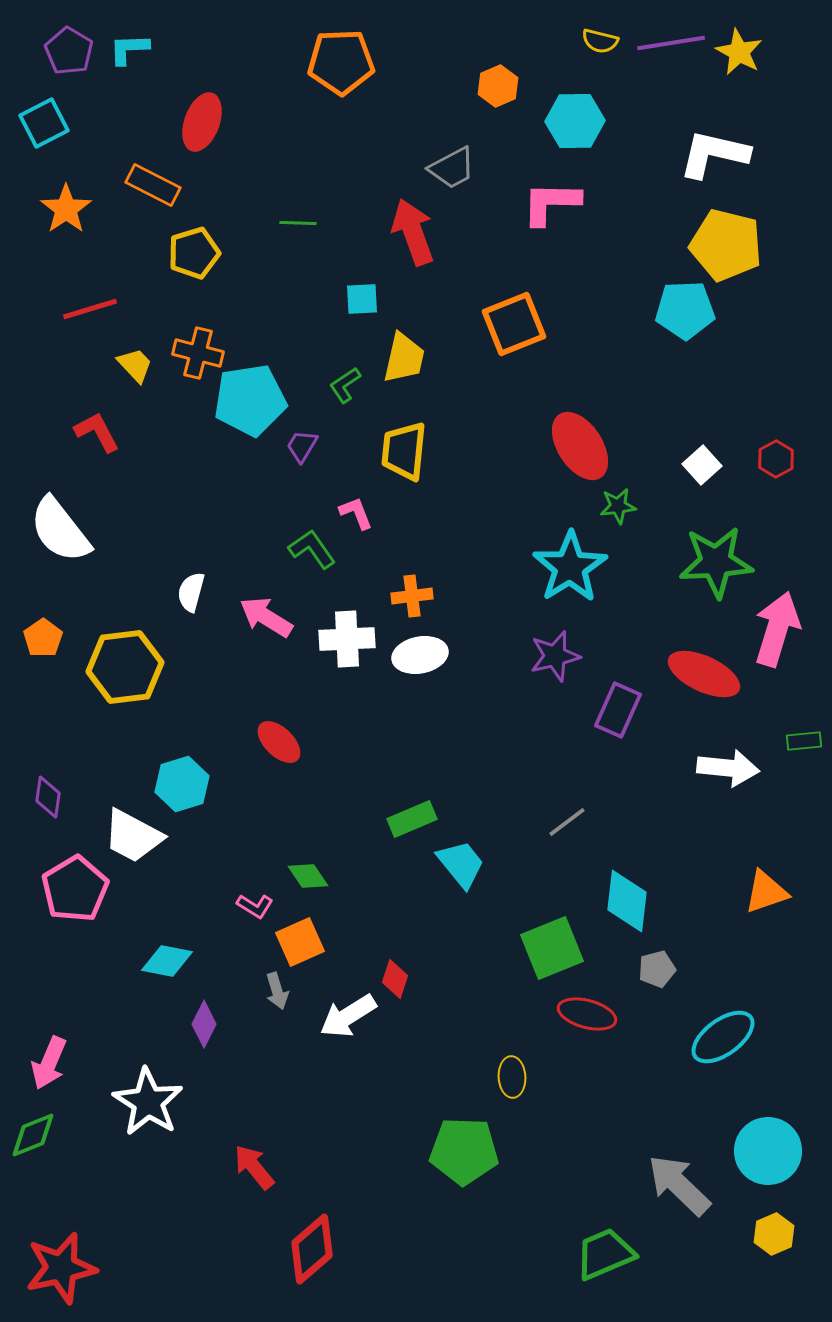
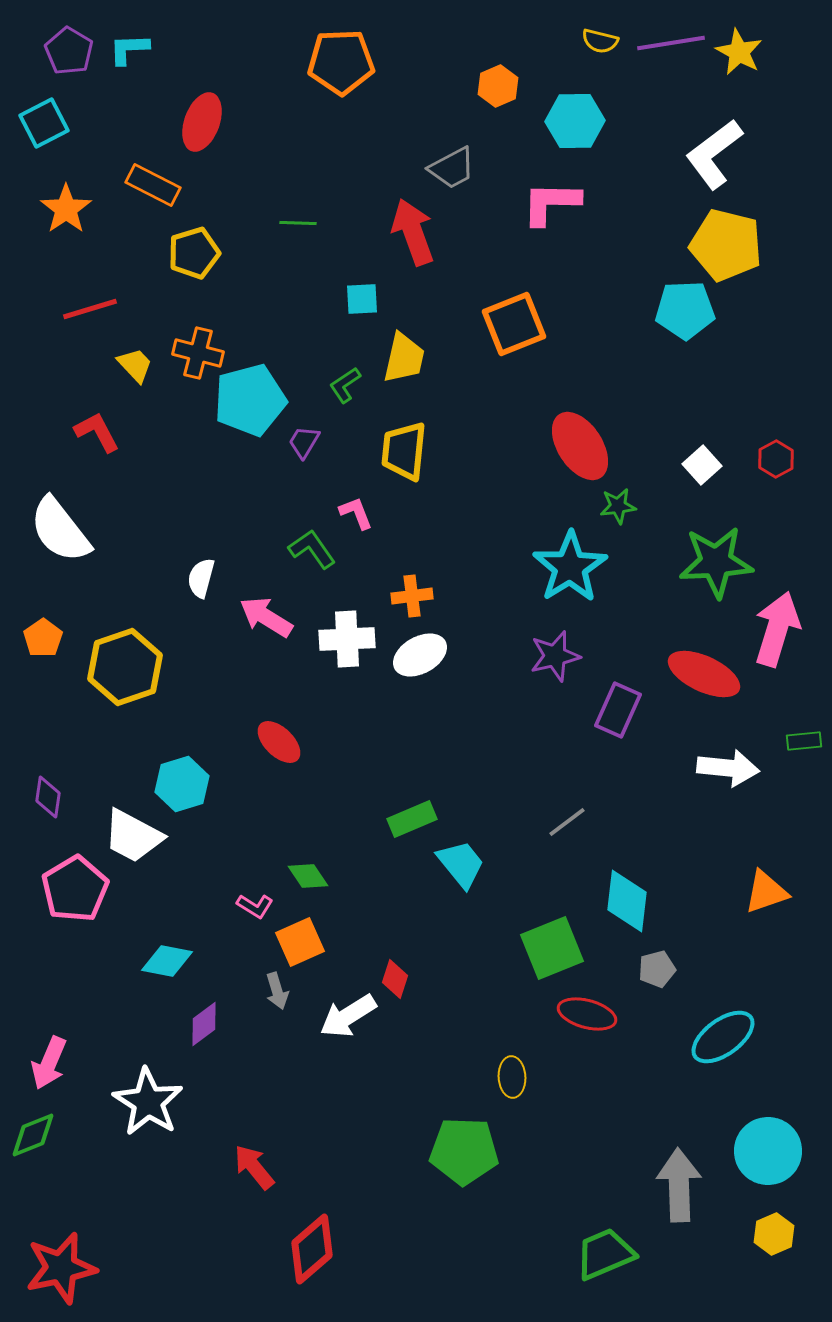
white L-shape at (714, 154): rotated 50 degrees counterclockwise
cyan pentagon at (250, 400): rotated 6 degrees counterclockwise
purple trapezoid at (302, 446): moved 2 px right, 4 px up
white semicircle at (191, 592): moved 10 px right, 14 px up
white ellipse at (420, 655): rotated 18 degrees counterclockwise
yellow hexagon at (125, 667): rotated 12 degrees counterclockwise
purple diamond at (204, 1024): rotated 27 degrees clockwise
gray arrow at (679, 1185): rotated 44 degrees clockwise
